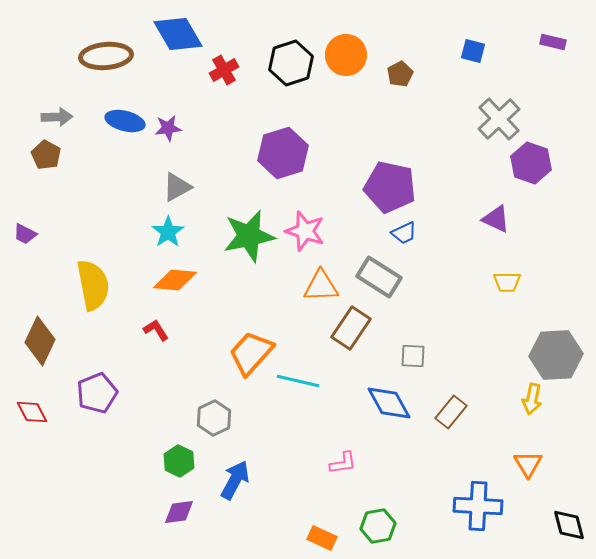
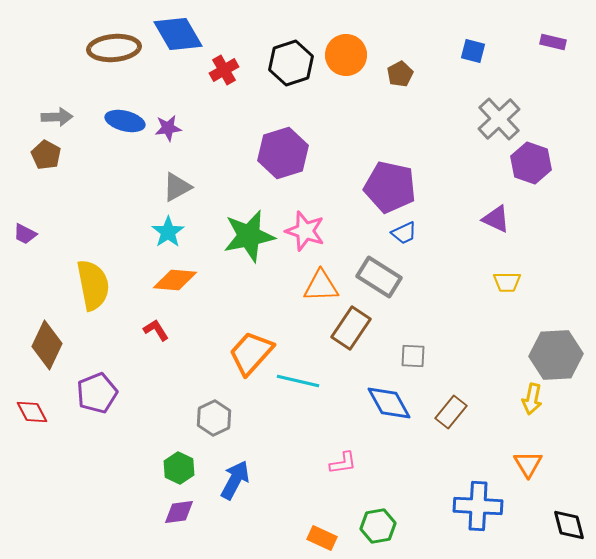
brown ellipse at (106, 56): moved 8 px right, 8 px up
brown diamond at (40, 341): moved 7 px right, 4 px down
green hexagon at (179, 461): moved 7 px down
